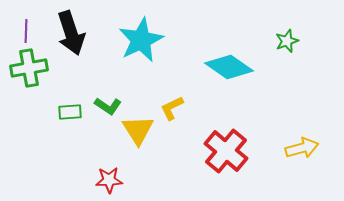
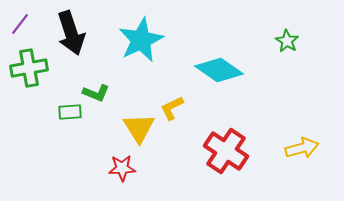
purple line: moved 6 px left, 7 px up; rotated 35 degrees clockwise
green star: rotated 20 degrees counterclockwise
cyan diamond: moved 10 px left, 3 px down
green L-shape: moved 12 px left, 13 px up; rotated 12 degrees counterclockwise
yellow triangle: moved 1 px right, 2 px up
red cross: rotated 6 degrees counterclockwise
red star: moved 13 px right, 12 px up
